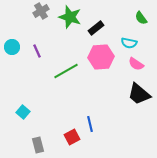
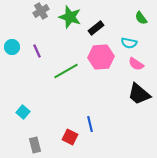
red square: moved 2 px left; rotated 35 degrees counterclockwise
gray rectangle: moved 3 px left
